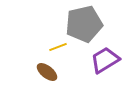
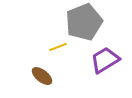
gray pentagon: moved 2 px up; rotated 9 degrees counterclockwise
brown ellipse: moved 5 px left, 4 px down
